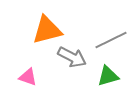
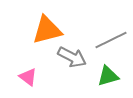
pink triangle: rotated 18 degrees clockwise
